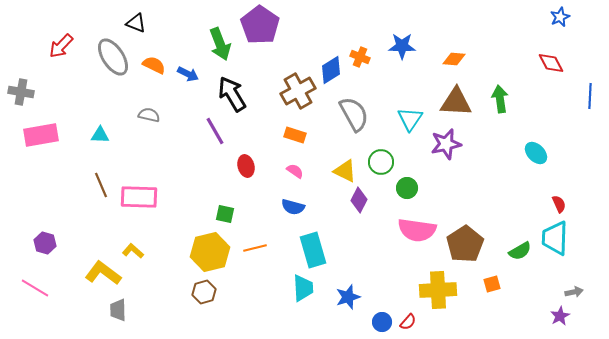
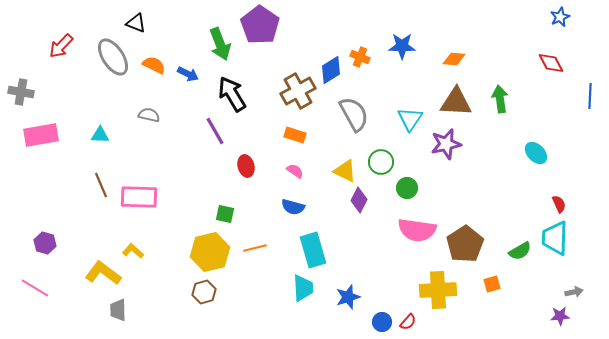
purple star at (560, 316): rotated 24 degrees clockwise
